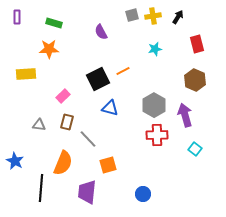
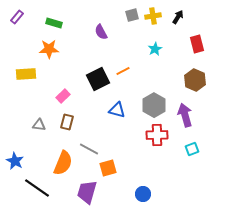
purple rectangle: rotated 40 degrees clockwise
cyan star: rotated 16 degrees counterclockwise
blue triangle: moved 7 px right, 2 px down
gray line: moved 1 px right, 10 px down; rotated 18 degrees counterclockwise
cyan square: moved 3 px left; rotated 32 degrees clockwise
orange square: moved 3 px down
black line: moved 4 px left; rotated 60 degrees counterclockwise
purple trapezoid: rotated 10 degrees clockwise
